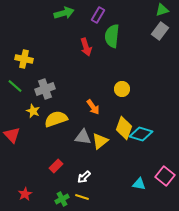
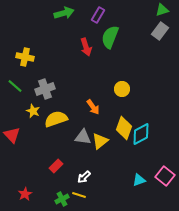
green semicircle: moved 2 px left, 1 px down; rotated 15 degrees clockwise
yellow cross: moved 1 px right, 2 px up
cyan diamond: rotated 45 degrees counterclockwise
cyan triangle: moved 4 px up; rotated 32 degrees counterclockwise
yellow line: moved 3 px left, 2 px up
